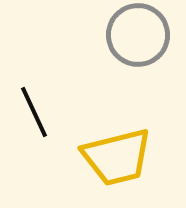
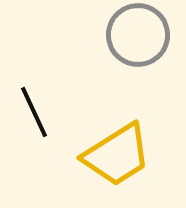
yellow trapezoid: moved 2 px up; rotated 18 degrees counterclockwise
